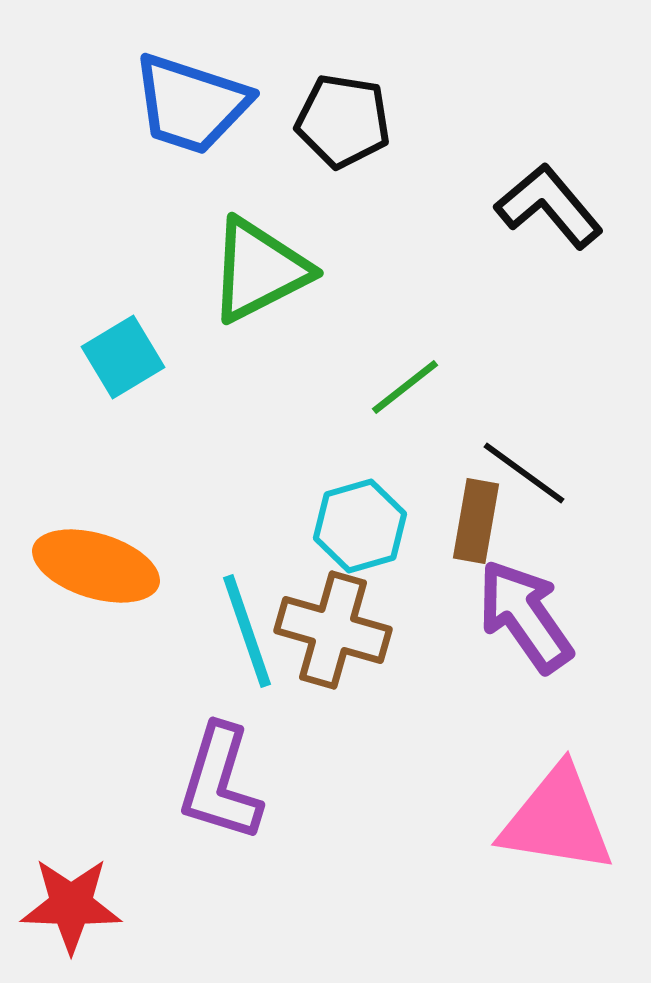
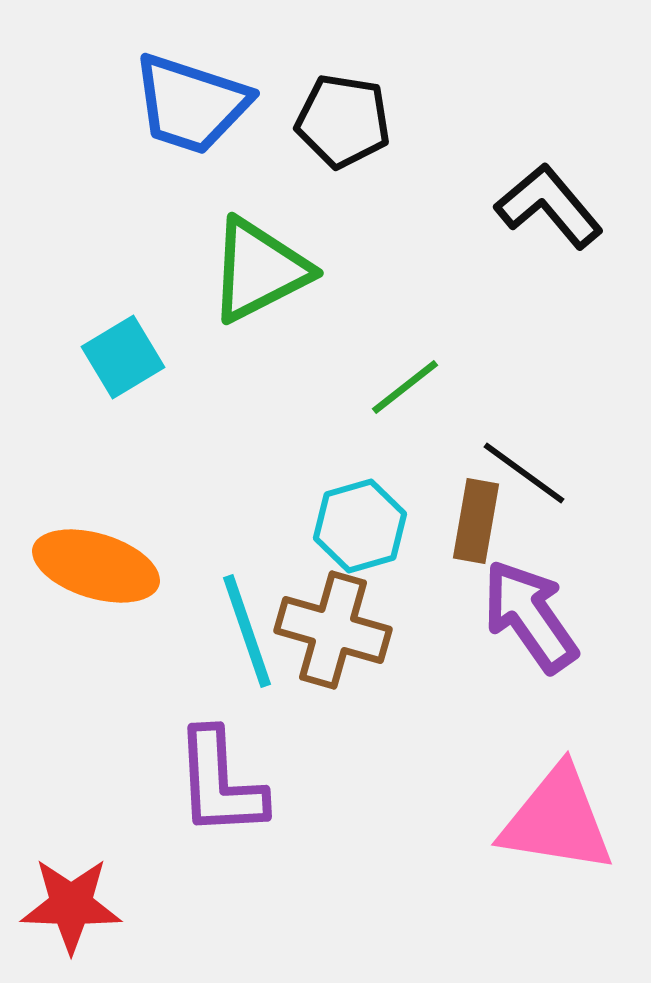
purple arrow: moved 5 px right
purple L-shape: rotated 20 degrees counterclockwise
